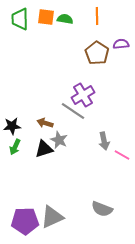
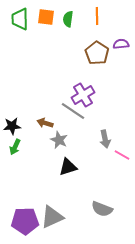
green semicircle: moved 3 px right; rotated 91 degrees counterclockwise
gray arrow: moved 1 px right, 2 px up
black triangle: moved 24 px right, 18 px down
